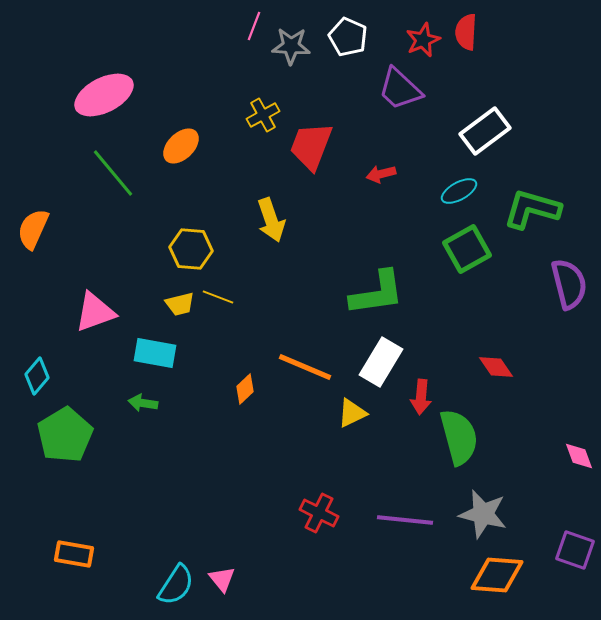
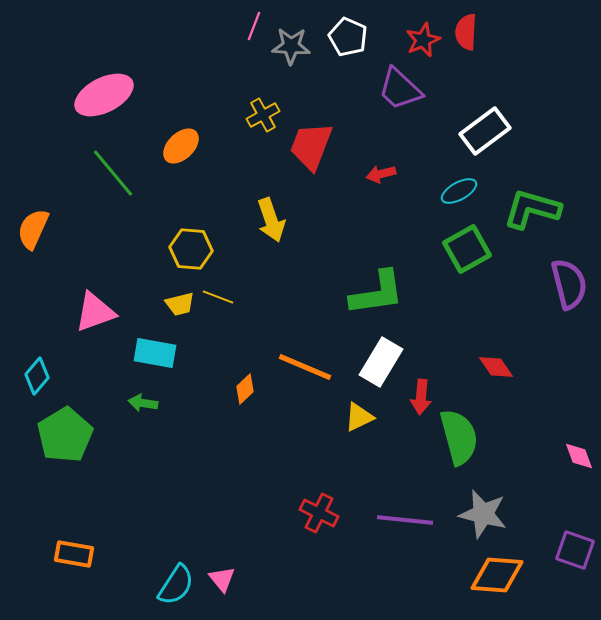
yellow triangle at (352, 413): moved 7 px right, 4 px down
